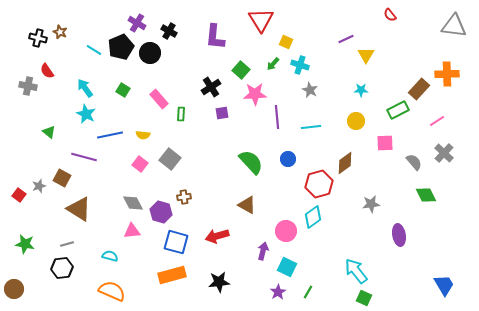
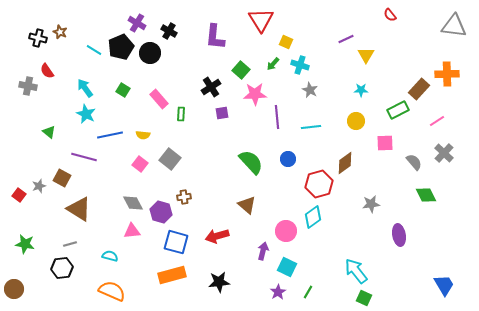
brown triangle at (247, 205): rotated 12 degrees clockwise
gray line at (67, 244): moved 3 px right
